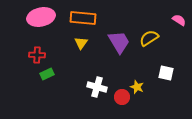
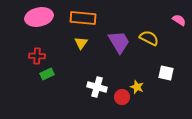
pink ellipse: moved 2 px left
yellow semicircle: rotated 60 degrees clockwise
red cross: moved 1 px down
